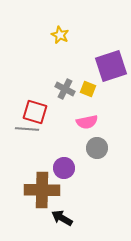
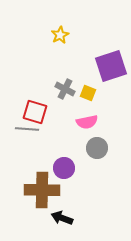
yellow star: rotated 18 degrees clockwise
yellow square: moved 4 px down
black arrow: rotated 10 degrees counterclockwise
